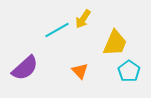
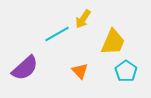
cyan line: moved 4 px down
yellow trapezoid: moved 2 px left, 1 px up
cyan pentagon: moved 3 px left
